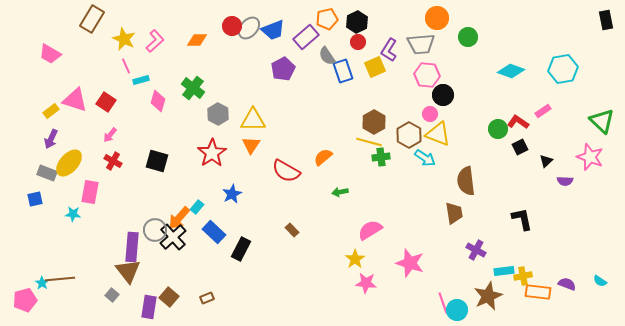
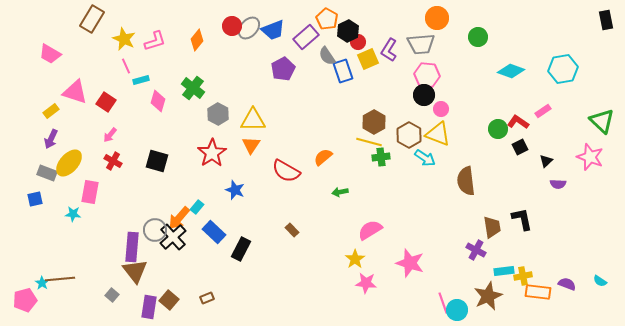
orange pentagon at (327, 19): rotated 30 degrees counterclockwise
black hexagon at (357, 22): moved 9 px left, 9 px down
green circle at (468, 37): moved 10 px right
orange diamond at (197, 40): rotated 50 degrees counterclockwise
pink L-shape at (155, 41): rotated 25 degrees clockwise
yellow square at (375, 67): moved 7 px left, 8 px up
black circle at (443, 95): moved 19 px left
pink triangle at (75, 100): moved 8 px up
pink circle at (430, 114): moved 11 px right, 5 px up
purple semicircle at (565, 181): moved 7 px left, 3 px down
blue star at (232, 194): moved 3 px right, 4 px up; rotated 24 degrees counterclockwise
brown trapezoid at (454, 213): moved 38 px right, 14 px down
brown triangle at (128, 271): moved 7 px right
brown square at (169, 297): moved 3 px down
